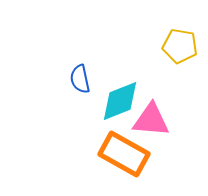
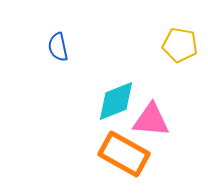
yellow pentagon: moved 1 px up
blue semicircle: moved 22 px left, 32 px up
cyan diamond: moved 4 px left
